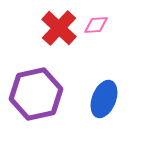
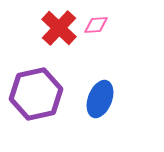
blue ellipse: moved 4 px left
